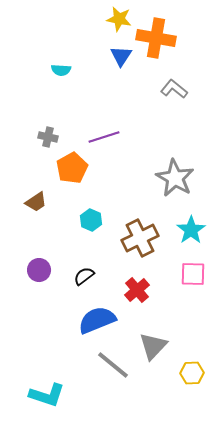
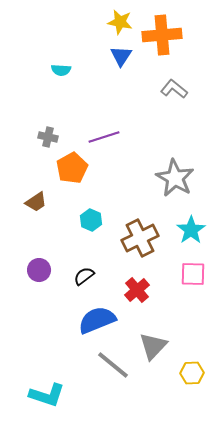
yellow star: moved 1 px right, 3 px down
orange cross: moved 6 px right, 3 px up; rotated 15 degrees counterclockwise
